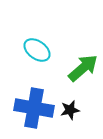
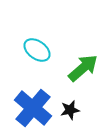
blue cross: moved 1 px left; rotated 30 degrees clockwise
